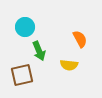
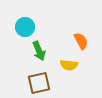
orange semicircle: moved 1 px right, 2 px down
brown square: moved 17 px right, 8 px down
